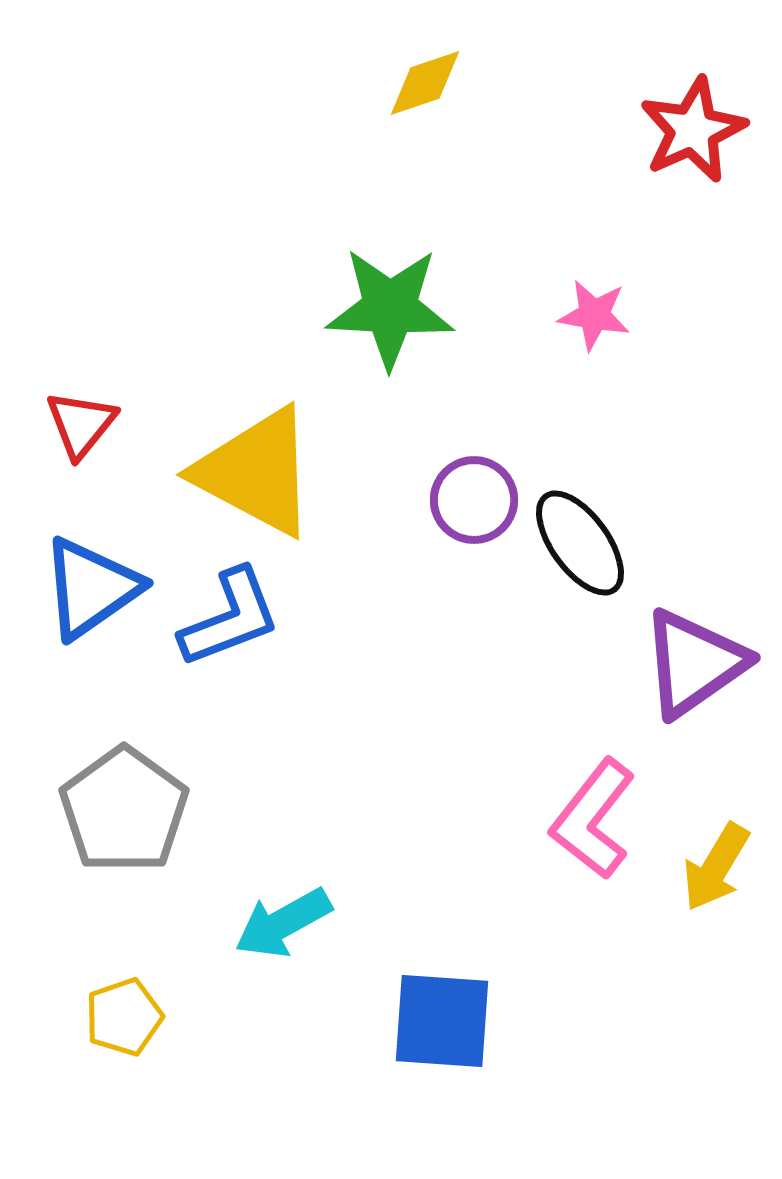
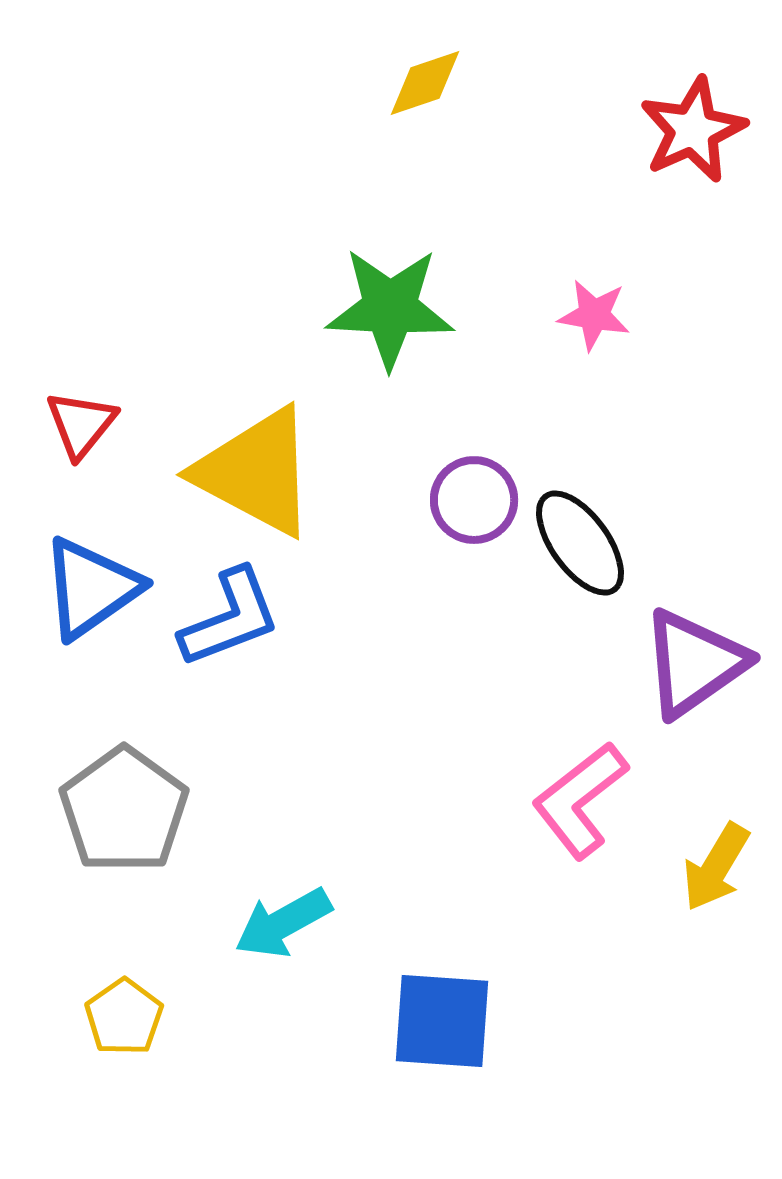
pink L-shape: moved 13 px left, 19 px up; rotated 14 degrees clockwise
yellow pentagon: rotated 16 degrees counterclockwise
